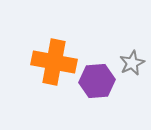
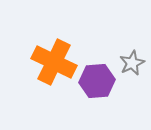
orange cross: rotated 15 degrees clockwise
